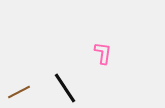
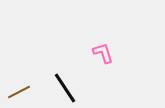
pink L-shape: rotated 25 degrees counterclockwise
